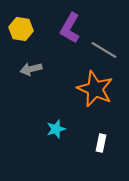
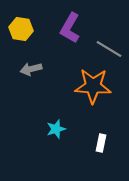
gray line: moved 5 px right, 1 px up
orange star: moved 2 px left, 3 px up; rotated 21 degrees counterclockwise
